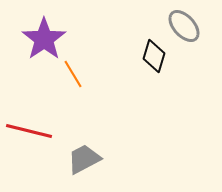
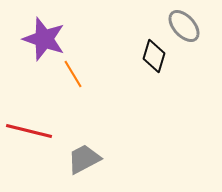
purple star: rotated 18 degrees counterclockwise
